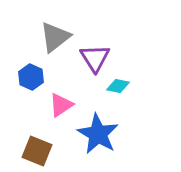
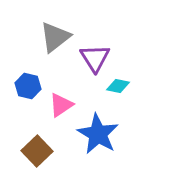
blue hexagon: moved 3 px left, 9 px down; rotated 10 degrees counterclockwise
brown square: rotated 24 degrees clockwise
